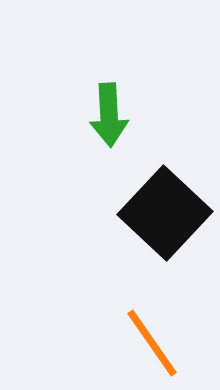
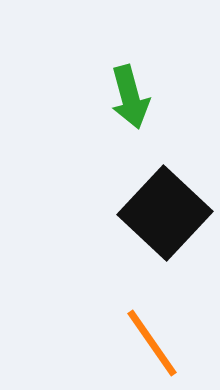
green arrow: moved 21 px right, 18 px up; rotated 12 degrees counterclockwise
